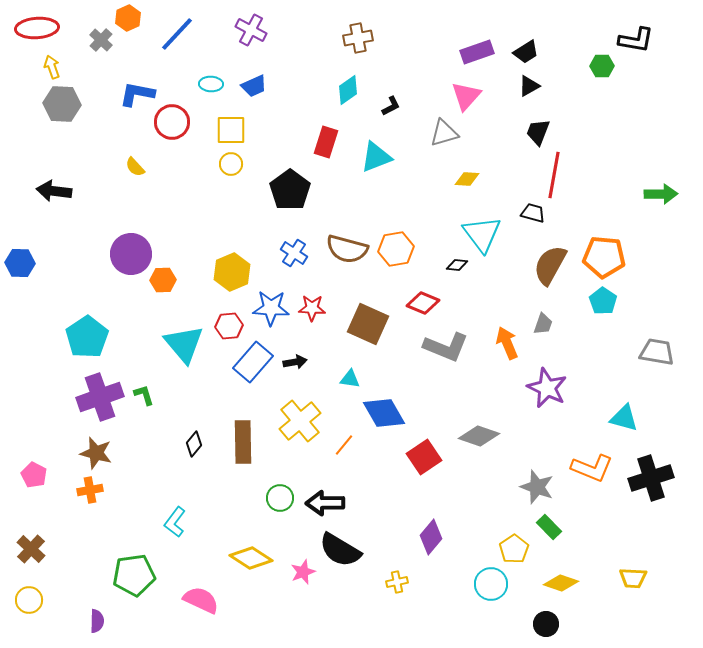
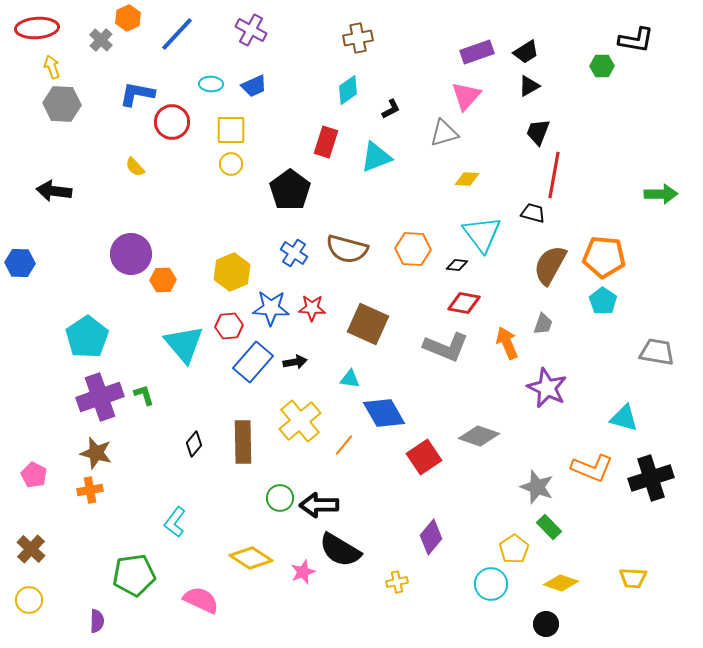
black L-shape at (391, 106): moved 3 px down
orange hexagon at (396, 249): moved 17 px right; rotated 12 degrees clockwise
red diamond at (423, 303): moved 41 px right; rotated 12 degrees counterclockwise
black arrow at (325, 503): moved 6 px left, 2 px down
